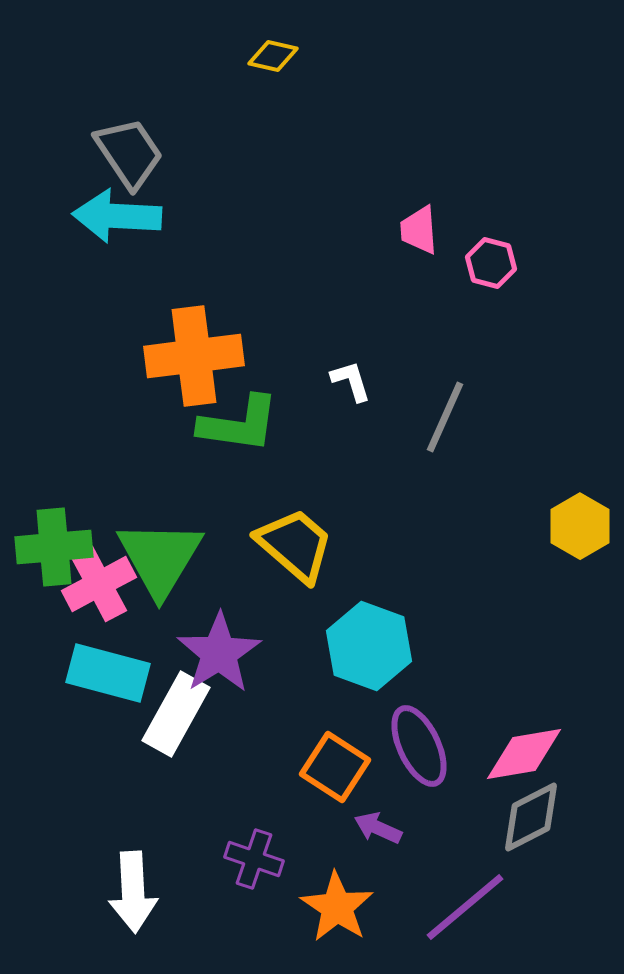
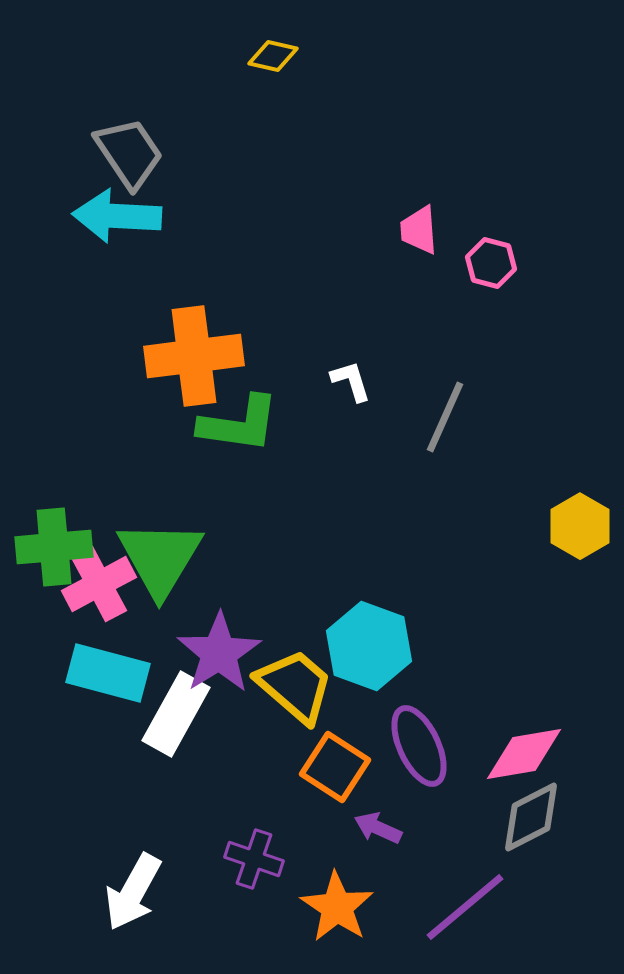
yellow trapezoid: moved 141 px down
white arrow: rotated 32 degrees clockwise
